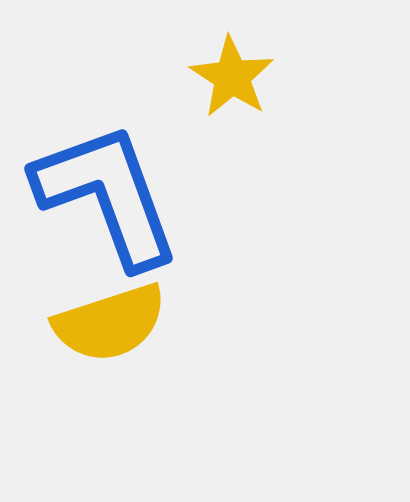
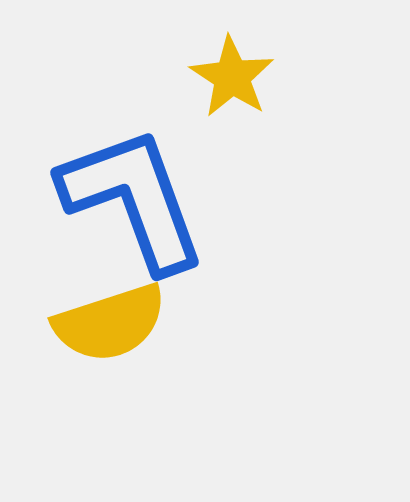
blue L-shape: moved 26 px right, 4 px down
